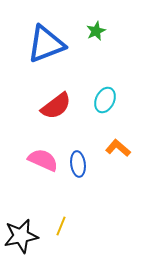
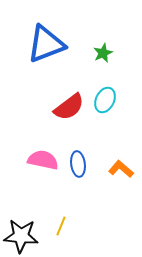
green star: moved 7 px right, 22 px down
red semicircle: moved 13 px right, 1 px down
orange L-shape: moved 3 px right, 21 px down
pink semicircle: rotated 12 degrees counterclockwise
black star: rotated 16 degrees clockwise
